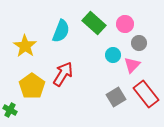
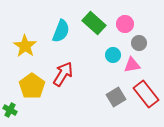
pink triangle: rotated 36 degrees clockwise
